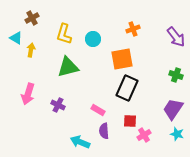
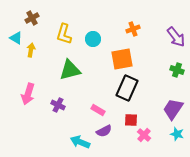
green triangle: moved 2 px right, 3 px down
green cross: moved 1 px right, 5 px up
red square: moved 1 px right, 1 px up
purple semicircle: rotated 112 degrees counterclockwise
pink cross: rotated 16 degrees counterclockwise
